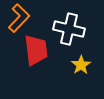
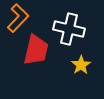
orange L-shape: moved 1 px left
red trapezoid: rotated 20 degrees clockwise
